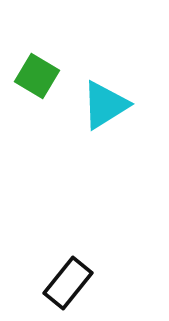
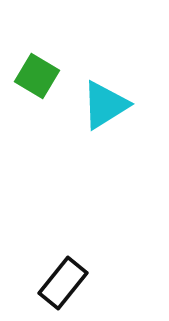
black rectangle: moved 5 px left
